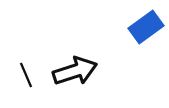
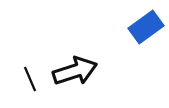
black line: moved 4 px right, 4 px down
